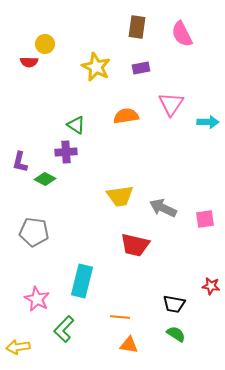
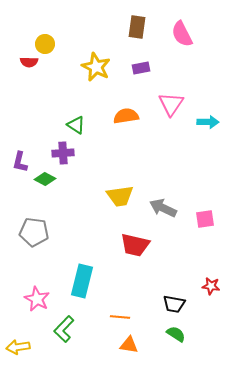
purple cross: moved 3 px left, 1 px down
